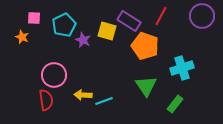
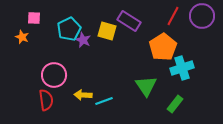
red line: moved 12 px right
cyan pentagon: moved 5 px right, 4 px down
orange pentagon: moved 18 px right, 1 px down; rotated 20 degrees clockwise
